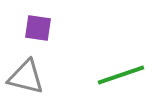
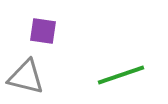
purple square: moved 5 px right, 3 px down
